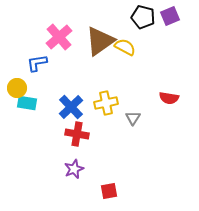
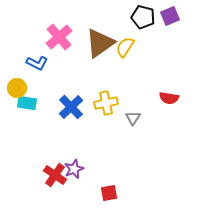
brown triangle: moved 2 px down
yellow semicircle: rotated 85 degrees counterclockwise
blue L-shape: rotated 145 degrees counterclockwise
red cross: moved 22 px left, 41 px down; rotated 25 degrees clockwise
red square: moved 2 px down
